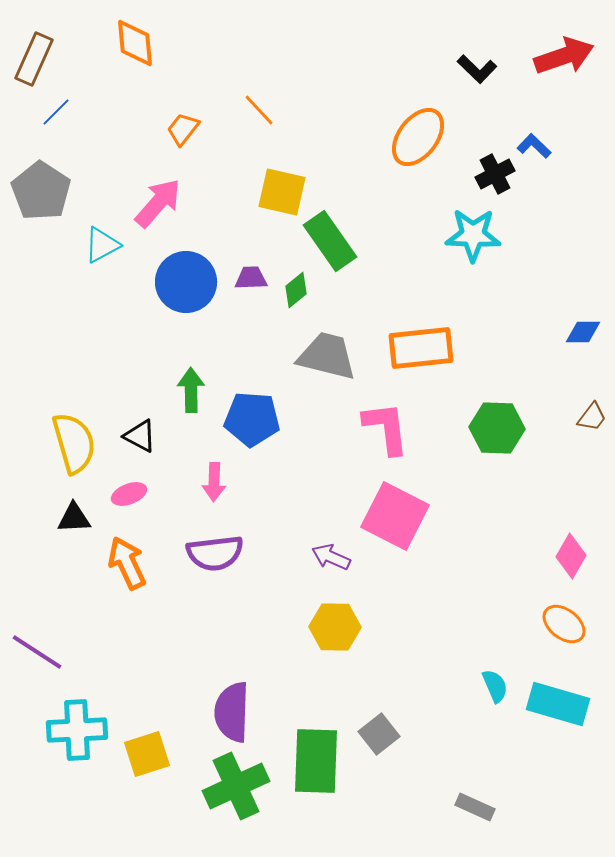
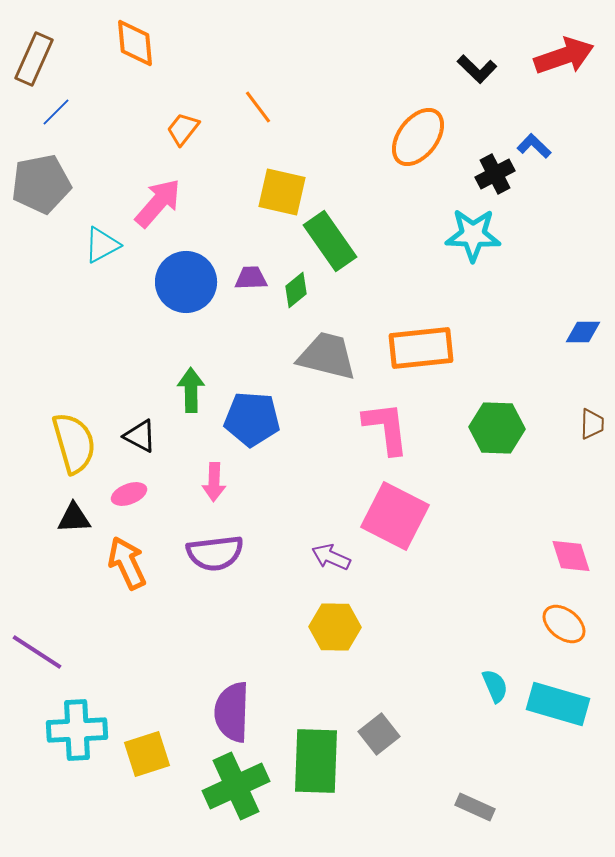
orange line at (259, 110): moved 1 px left, 3 px up; rotated 6 degrees clockwise
gray pentagon at (41, 191): moved 7 px up; rotated 28 degrees clockwise
brown trapezoid at (592, 417): moved 7 px down; rotated 36 degrees counterclockwise
pink diamond at (571, 556): rotated 48 degrees counterclockwise
